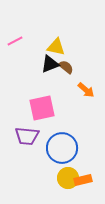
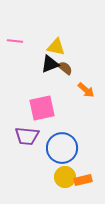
pink line: rotated 35 degrees clockwise
brown semicircle: moved 1 px left, 1 px down
yellow circle: moved 3 px left, 1 px up
